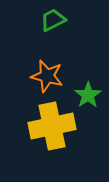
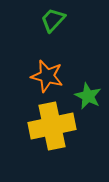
green trapezoid: rotated 20 degrees counterclockwise
green star: moved 1 px down; rotated 12 degrees counterclockwise
